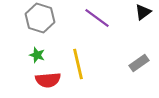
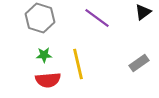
green star: moved 7 px right; rotated 21 degrees counterclockwise
